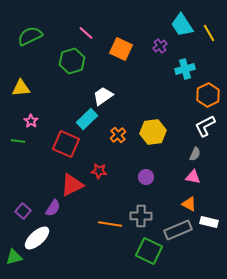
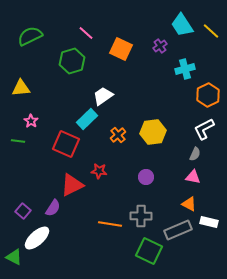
yellow line: moved 2 px right, 2 px up; rotated 18 degrees counterclockwise
white L-shape: moved 1 px left, 3 px down
green triangle: rotated 42 degrees clockwise
